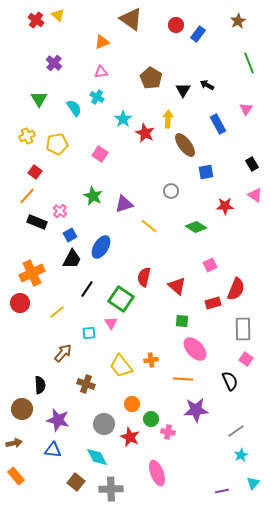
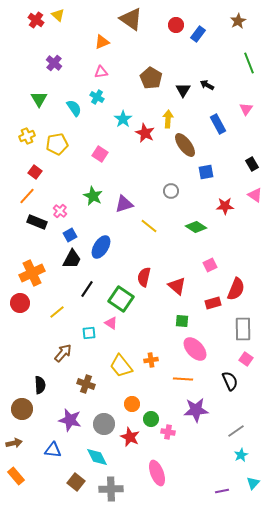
pink triangle at (111, 323): rotated 24 degrees counterclockwise
purple star at (58, 420): moved 12 px right
